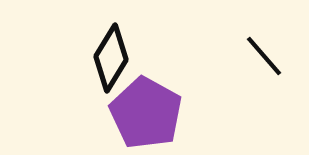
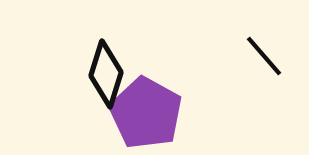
black diamond: moved 5 px left, 16 px down; rotated 14 degrees counterclockwise
